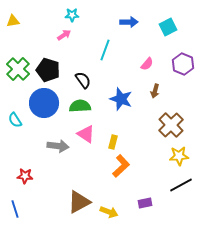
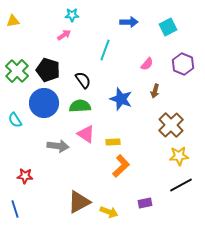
green cross: moved 1 px left, 2 px down
yellow rectangle: rotated 72 degrees clockwise
